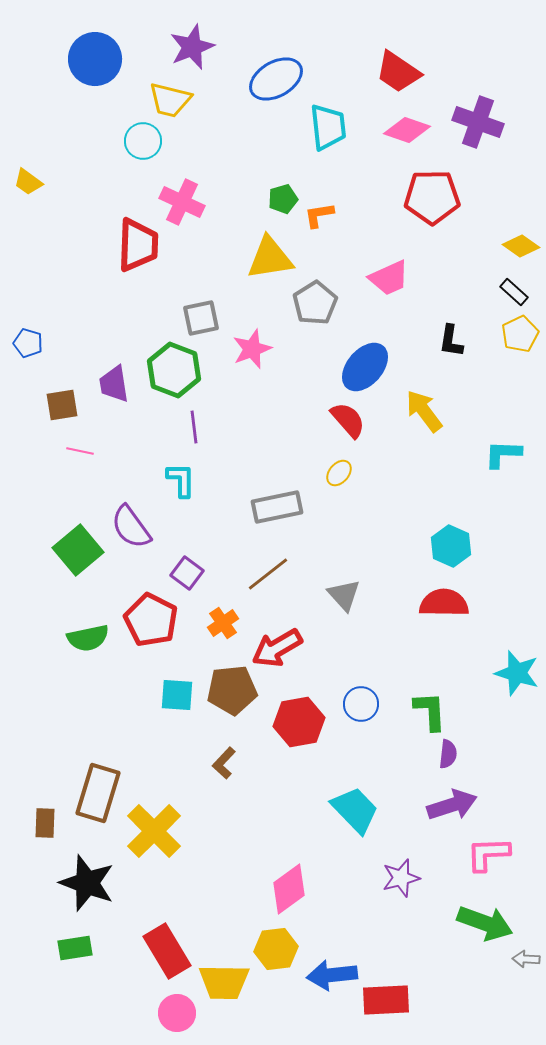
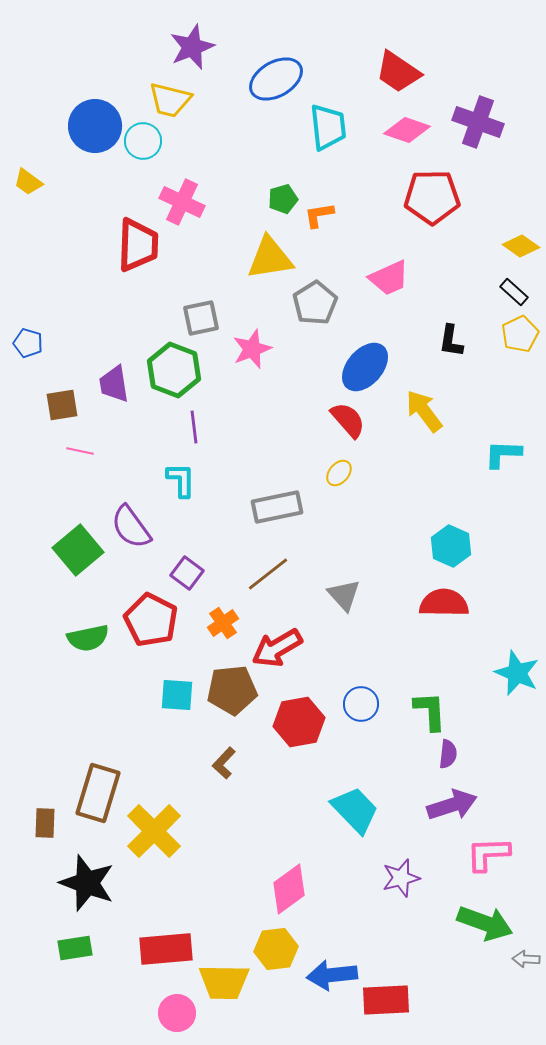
blue circle at (95, 59): moved 67 px down
cyan star at (517, 673): rotated 6 degrees clockwise
red rectangle at (167, 951): moved 1 px left, 2 px up; rotated 64 degrees counterclockwise
